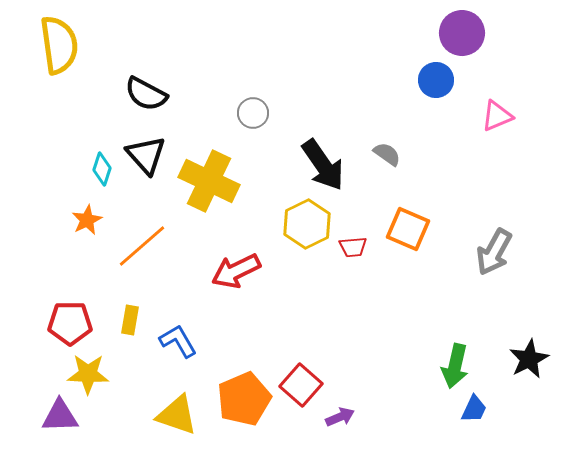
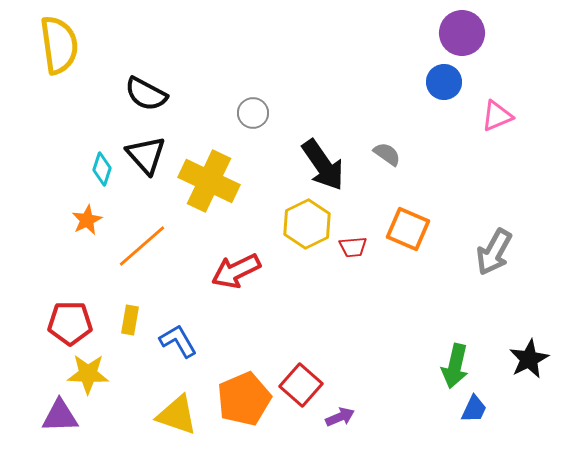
blue circle: moved 8 px right, 2 px down
